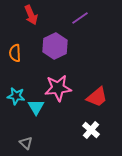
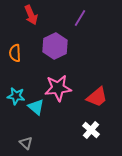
purple line: rotated 24 degrees counterclockwise
cyan triangle: rotated 18 degrees counterclockwise
